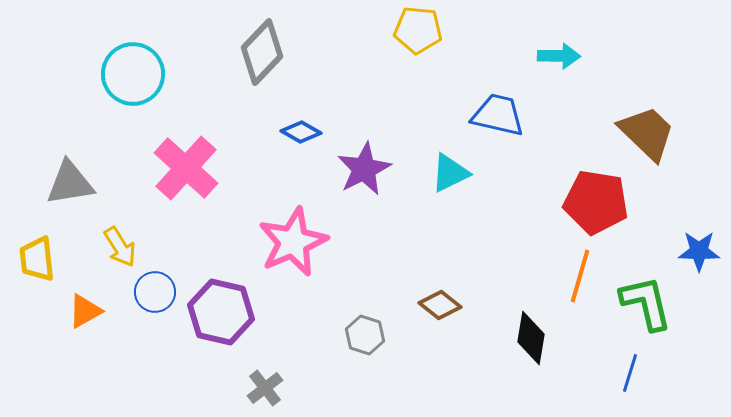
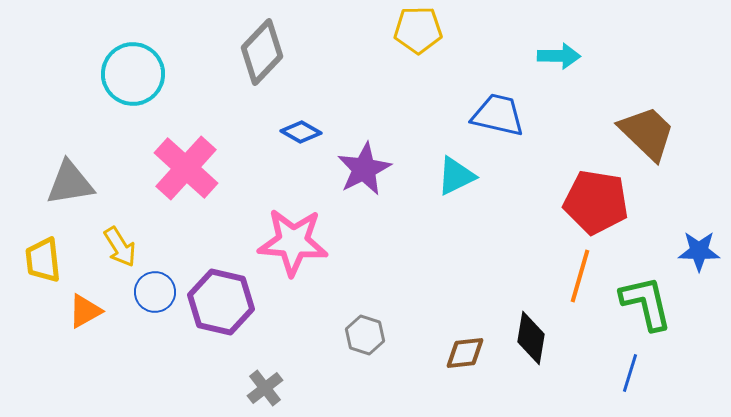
yellow pentagon: rotated 6 degrees counterclockwise
cyan triangle: moved 6 px right, 3 px down
pink star: rotated 28 degrees clockwise
yellow trapezoid: moved 6 px right, 1 px down
brown diamond: moved 25 px right, 48 px down; rotated 45 degrees counterclockwise
purple hexagon: moved 10 px up
